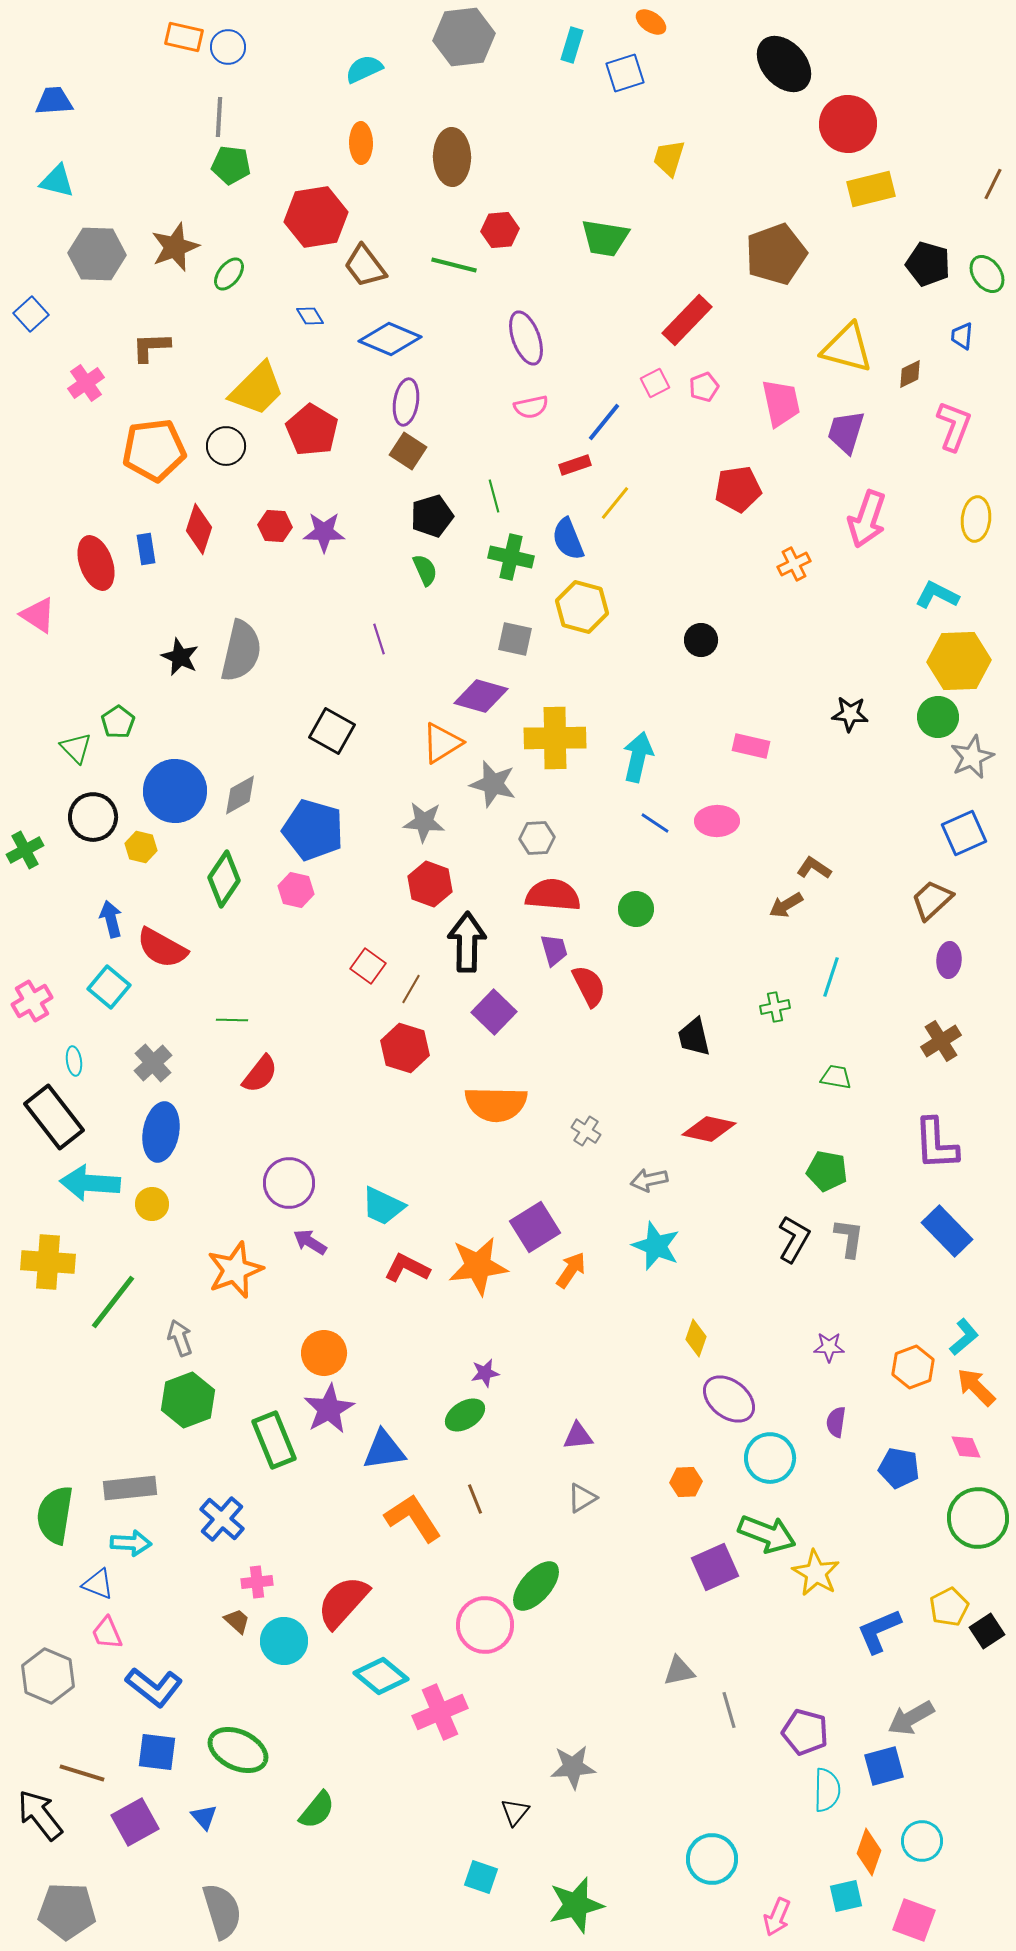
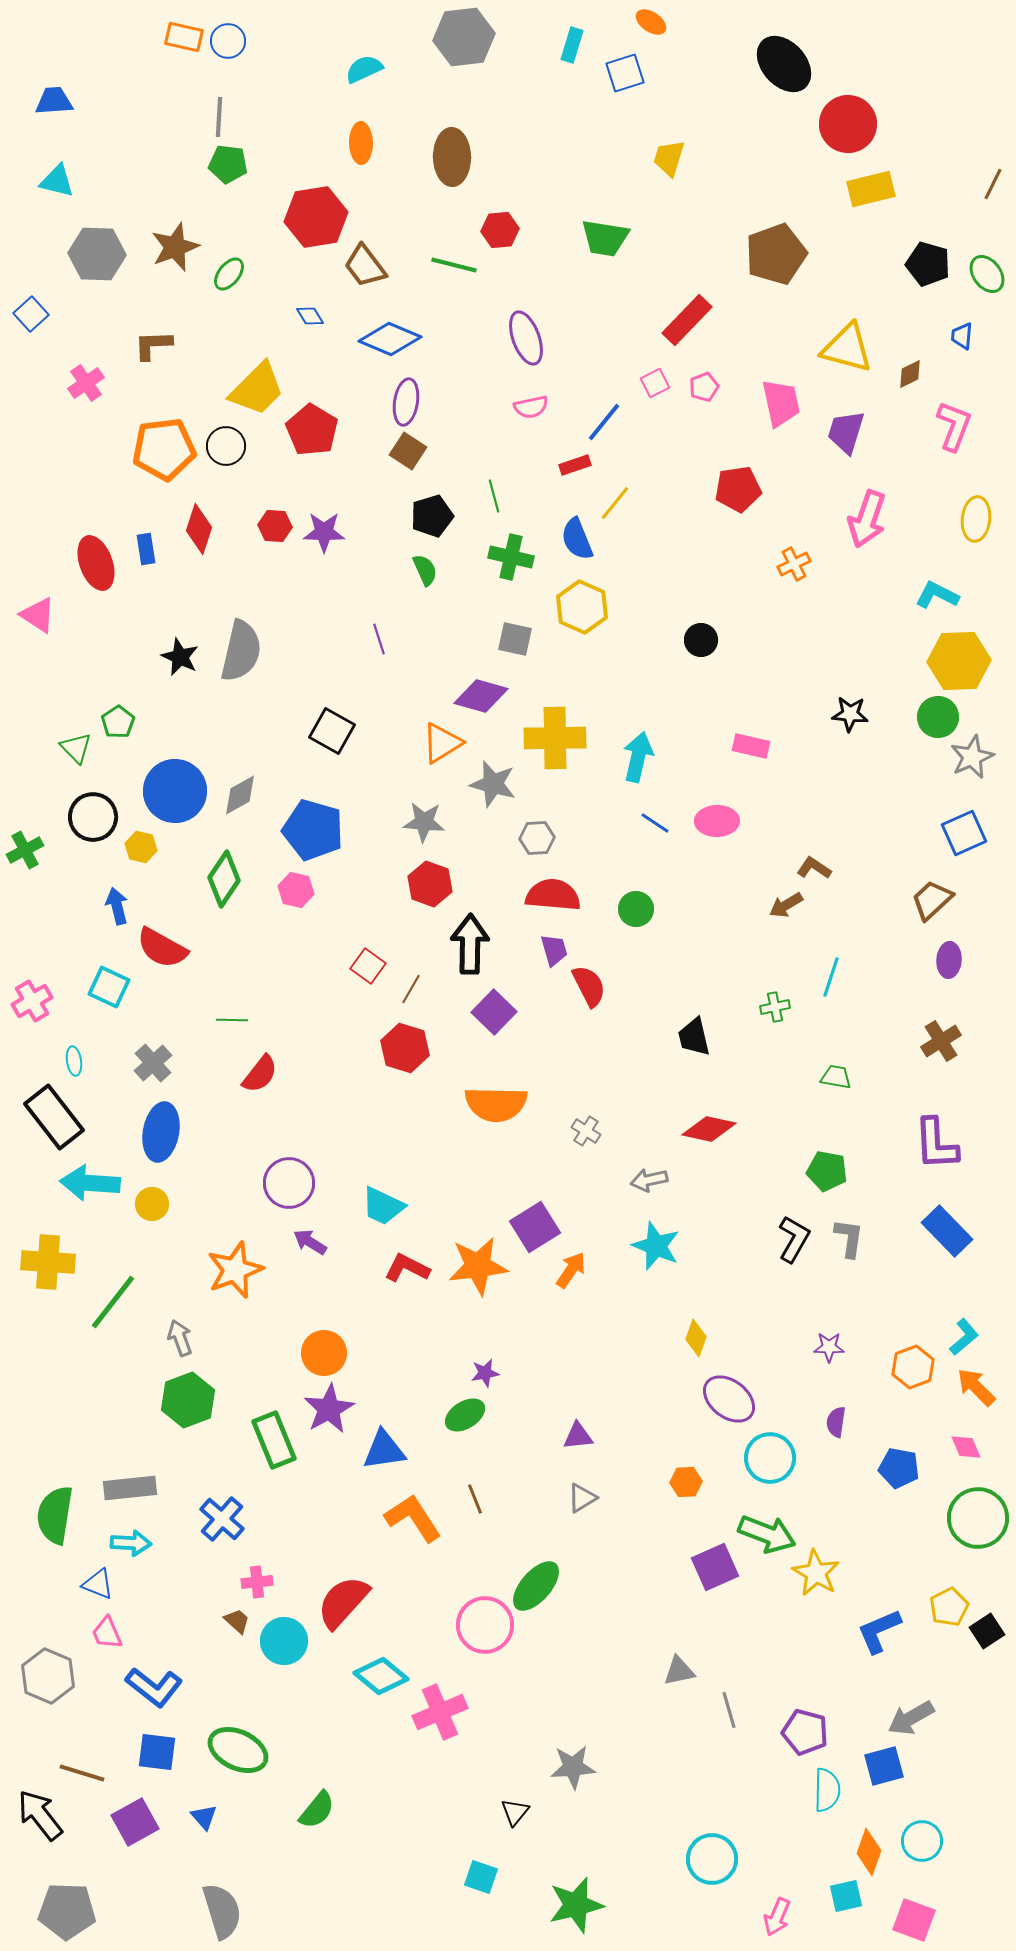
blue circle at (228, 47): moved 6 px up
green pentagon at (231, 165): moved 3 px left, 1 px up
brown L-shape at (151, 347): moved 2 px right, 2 px up
orange pentagon at (154, 450): moved 10 px right, 1 px up
blue semicircle at (568, 539): moved 9 px right
yellow hexagon at (582, 607): rotated 9 degrees clockwise
blue arrow at (111, 919): moved 6 px right, 13 px up
black arrow at (467, 942): moved 3 px right, 2 px down
cyan square at (109, 987): rotated 15 degrees counterclockwise
